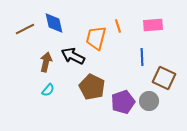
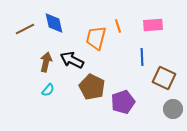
black arrow: moved 1 px left, 4 px down
gray circle: moved 24 px right, 8 px down
